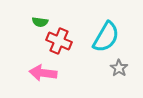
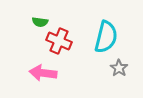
cyan semicircle: rotated 16 degrees counterclockwise
